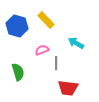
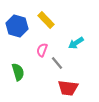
cyan arrow: rotated 63 degrees counterclockwise
pink semicircle: rotated 48 degrees counterclockwise
gray line: moved 1 px right; rotated 40 degrees counterclockwise
